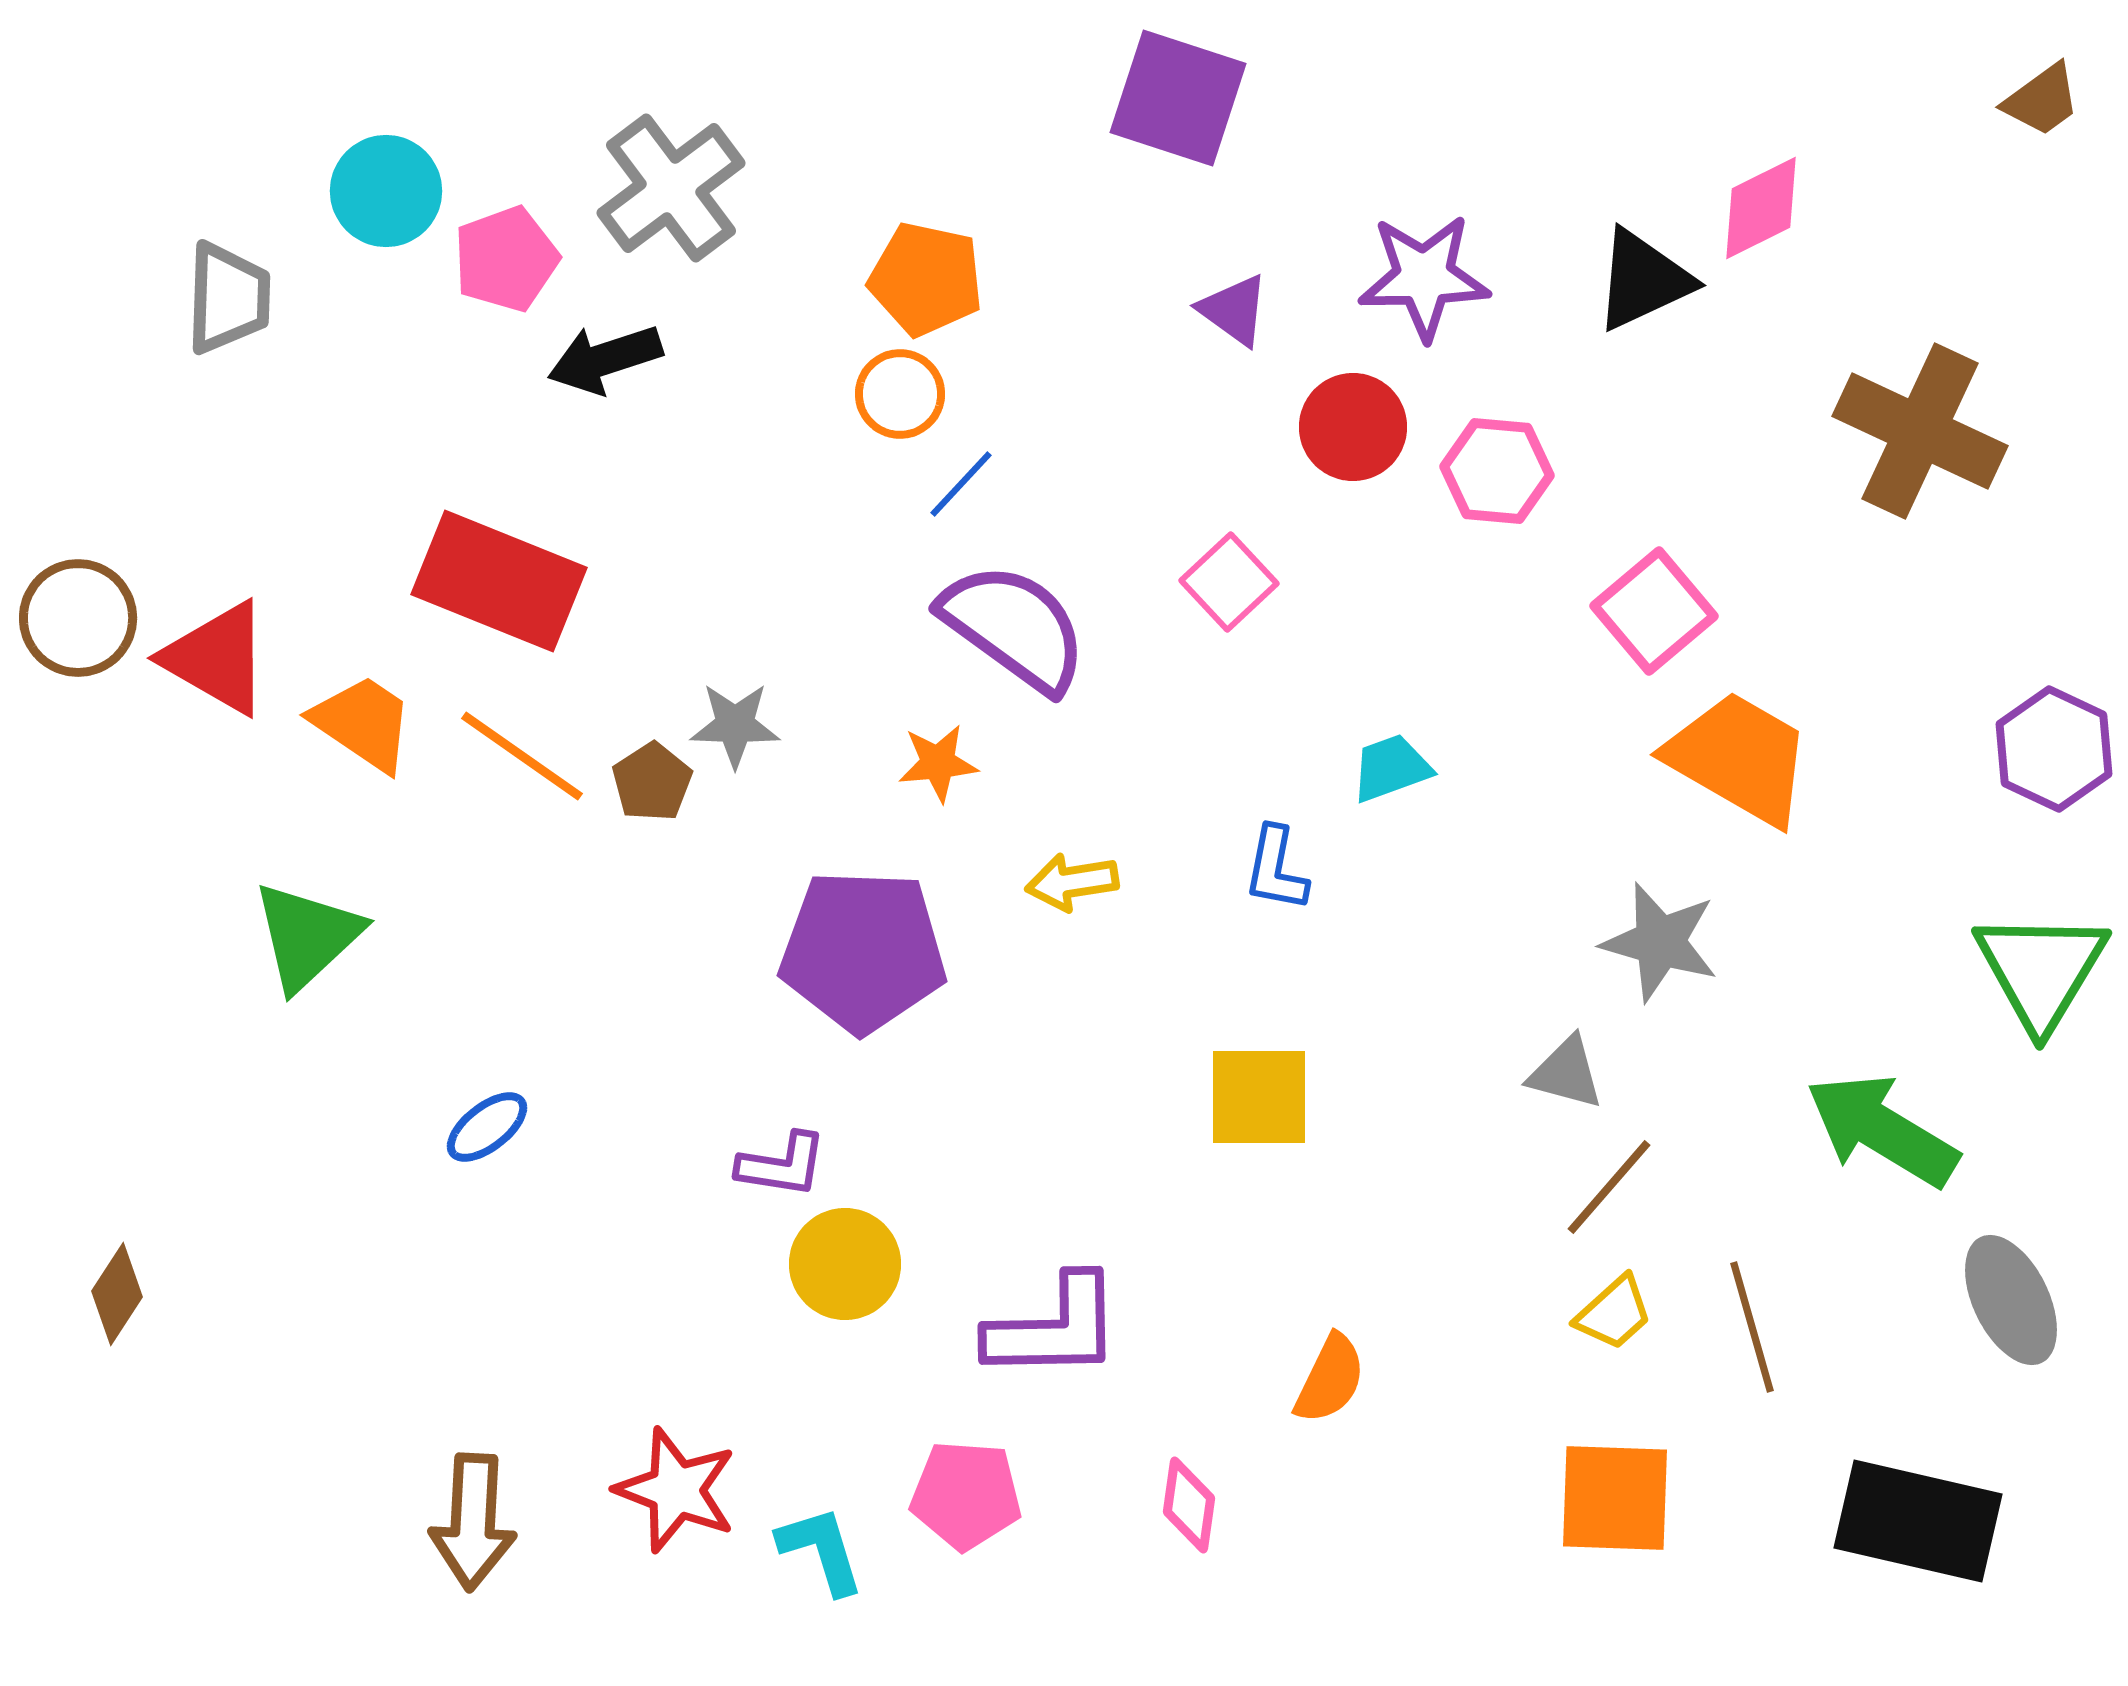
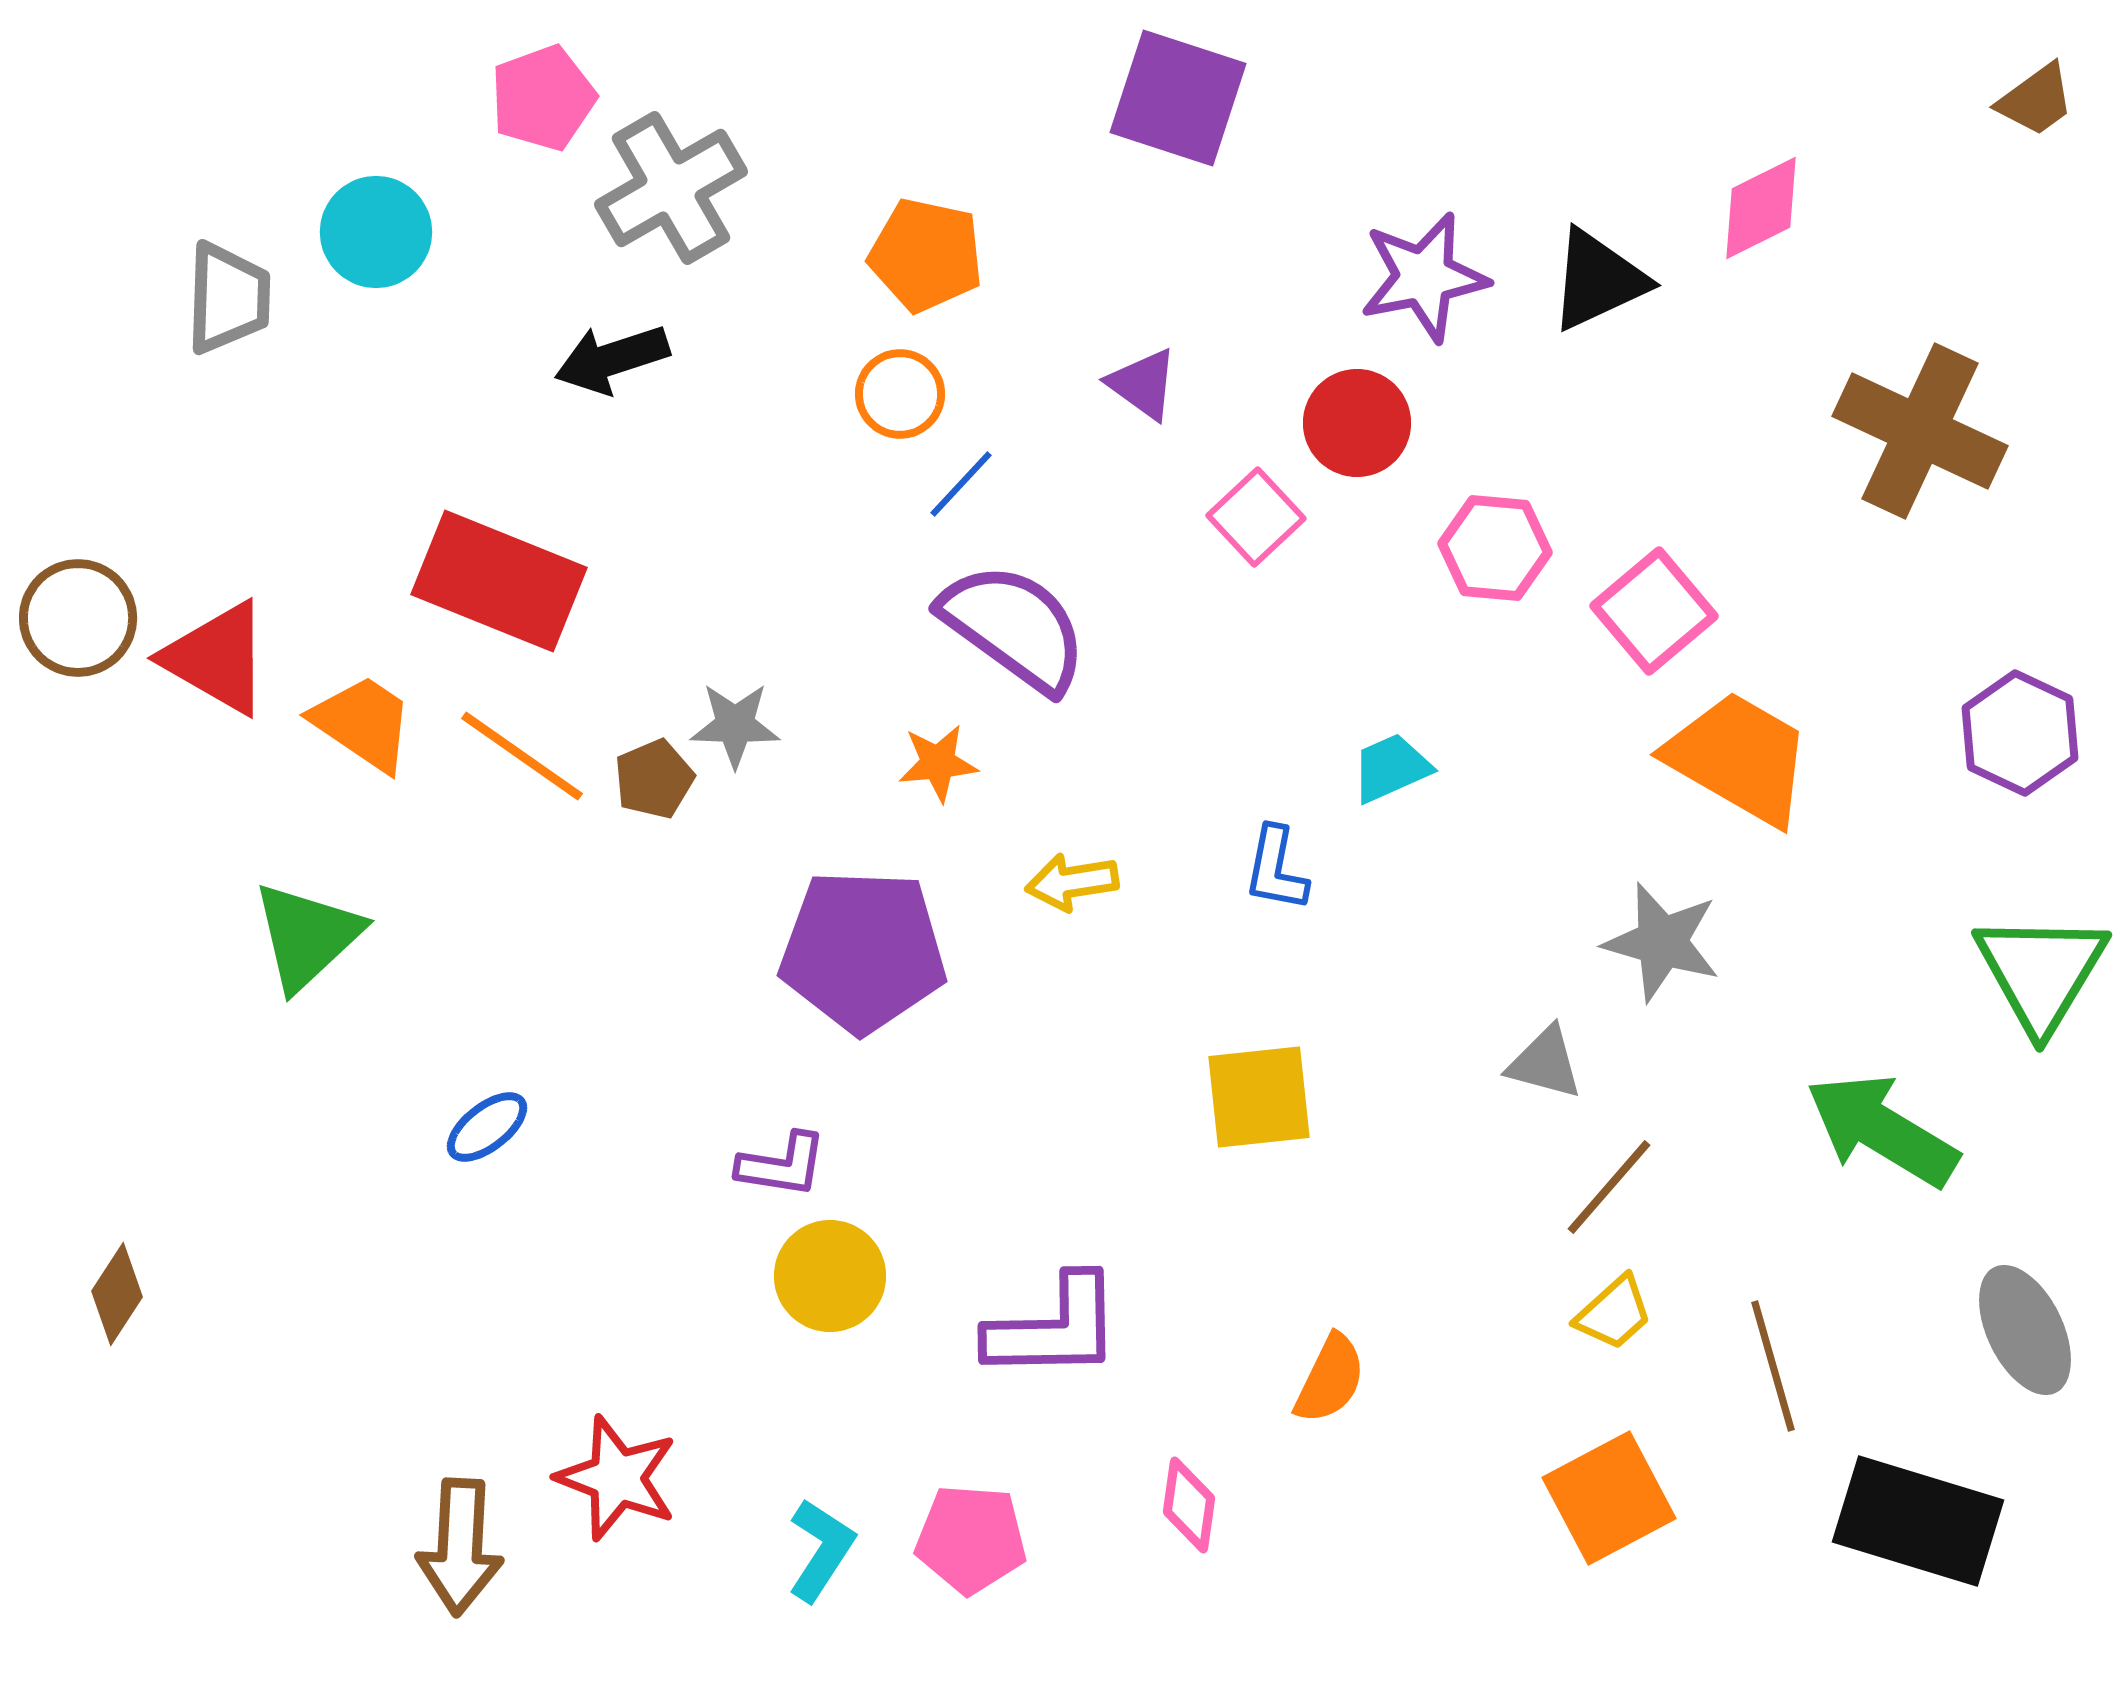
brown trapezoid at (2042, 100): moved 6 px left
gray cross at (671, 188): rotated 7 degrees clockwise
cyan circle at (386, 191): moved 10 px left, 41 px down
pink pentagon at (506, 259): moved 37 px right, 161 px up
purple star at (1424, 277): rotated 10 degrees counterclockwise
orange pentagon at (926, 279): moved 24 px up
black triangle at (1643, 280): moved 45 px left
purple triangle at (1234, 310): moved 91 px left, 74 px down
black arrow at (605, 359): moved 7 px right
red circle at (1353, 427): moved 4 px right, 4 px up
pink hexagon at (1497, 471): moved 2 px left, 77 px down
pink square at (1229, 582): moved 27 px right, 65 px up
purple hexagon at (2054, 749): moved 34 px left, 16 px up
cyan trapezoid at (1391, 768): rotated 4 degrees counterclockwise
brown pentagon at (652, 782): moved 2 px right, 3 px up; rotated 10 degrees clockwise
gray star at (1660, 942): moved 2 px right
green triangle at (2041, 970): moved 2 px down
gray triangle at (1566, 1073): moved 21 px left, 10 px up
yellow square at (1259, 1097): rotated 6 degrees counterclockwise
yellow circle at (845, 1264): moved 15 px left, 12 px down
gray ellipse at (2011, 1300): moved 14 px right, 30 px down
brown line at (1752, 1327): moved 21 px right, 39 px down
red star at (676, 1490): moved 59 px left, 12 px up
pink pentagon at (966, 1495): moved 5 px right, 44 px down
orange square at (1615, 1498): moved 6 px left; rotated 30 degrees counterclockwise
black rectangle at (1918, 1521): rotated 4 degrees clockwise
brown arrow at (473, 1522): moved 13 px left, 25 px down
cyan L-shape at (821, 1550): rotated 50 degrees clockwise
